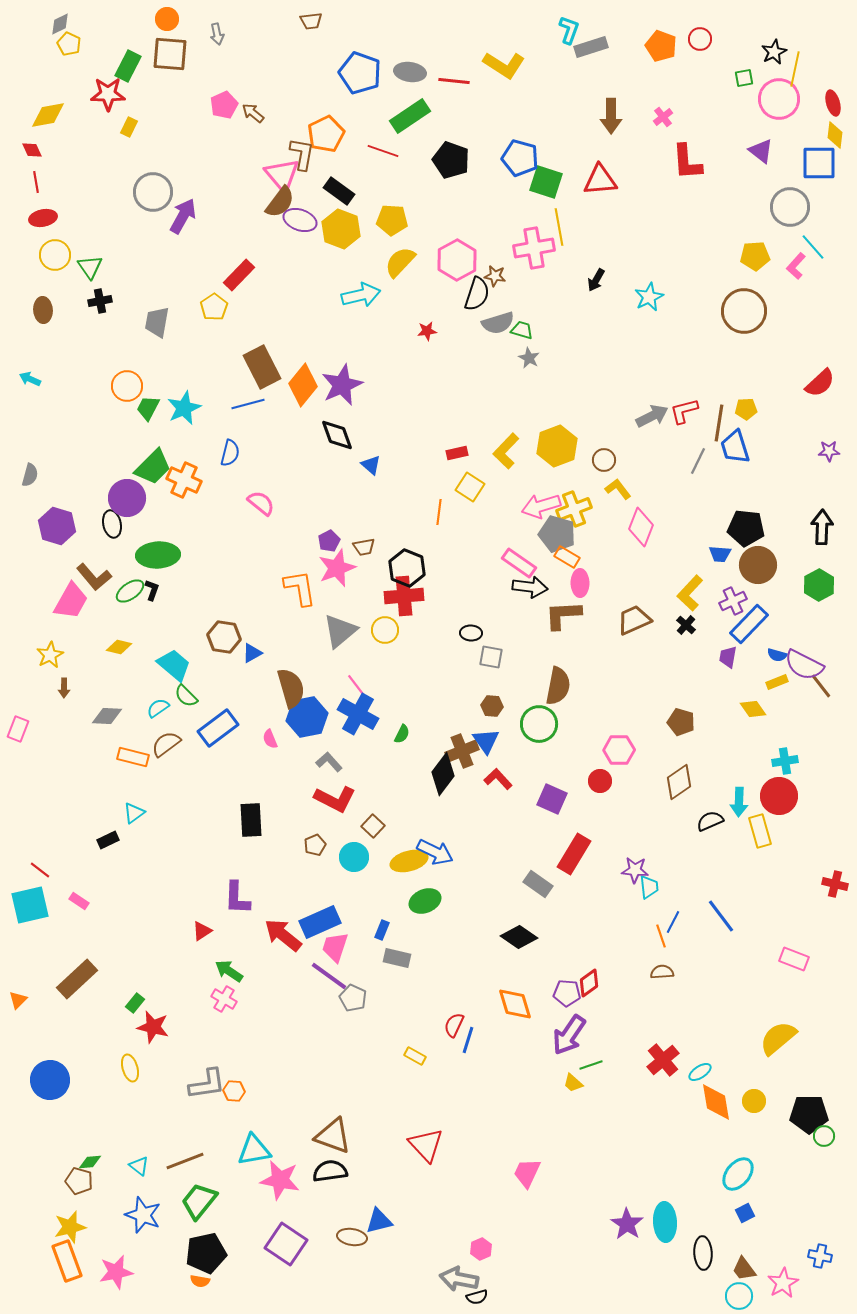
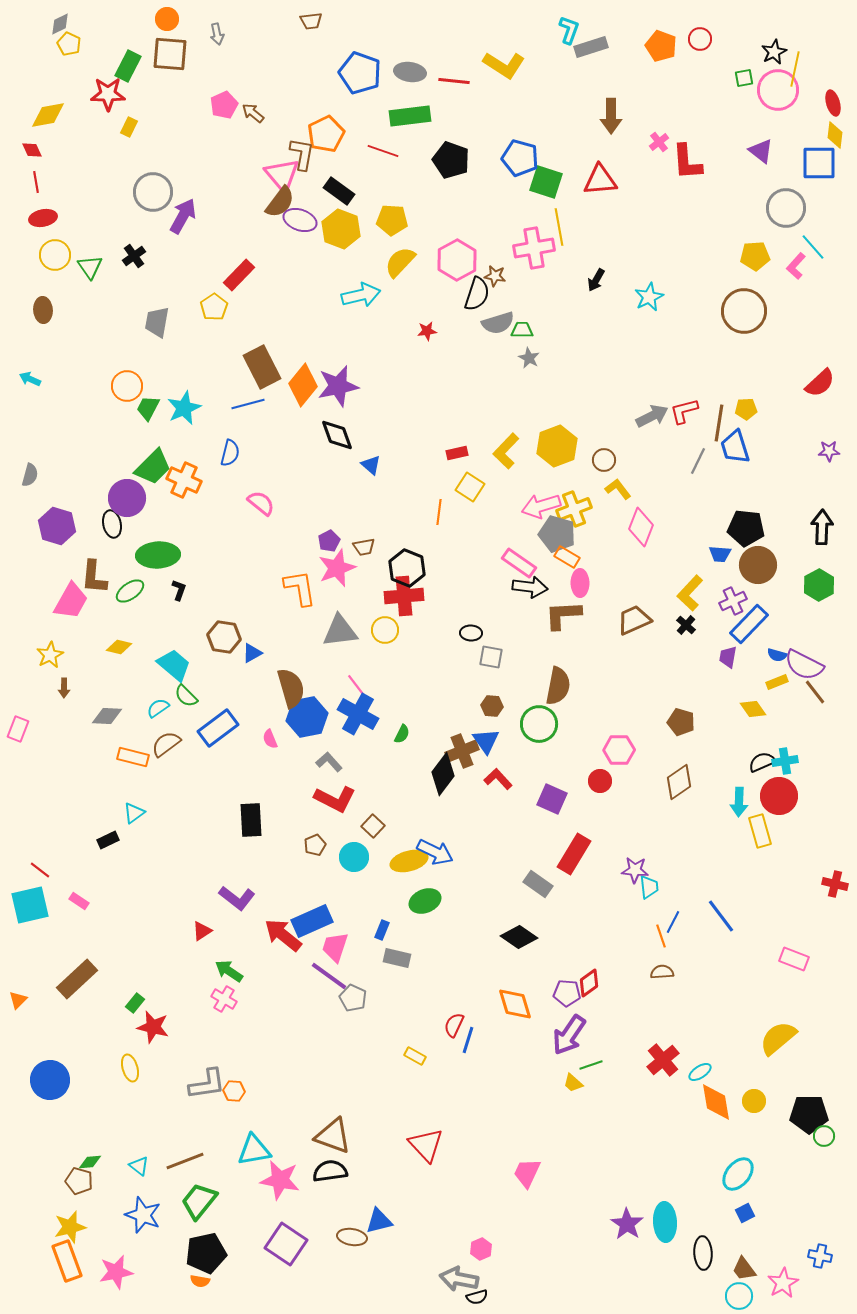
pink circle at (779, 99): moved 1 px left, 9 px up
green rectangle at (410, 116): rotated 27 degrees clockwise
pink cross at (663, 117): moved 4 px left, 25 px down
gray circle at (790, 207): moved 4 px left, 1 px down
black cross at (100, 301): moved 34 px right, 45 px up; rotated 25 degrees counterclockwise
green trapezoid at (522, 330): rotated 15 degrees counterclockwise
purple star at (342, 385): moved 4 px left, 1 px down; rotated 12 degrees clockwise
brown L-shape at (94, 577): rotated 45 degrees clockwise
black L-shape at (152, 590): moved 27 px right
gray triangle at (340, 631): rotated 33 degrees clockwise
brown line at (821, 686): moved 6 px left, 6 px down
black semicircle at (710, 821): moved 52 px right, 59 px up
purple L-shape at (237, 898): rotated 54 degrees counterclockwise
blue rectangle at (320, 922): moved 8 px left, 1 px up
